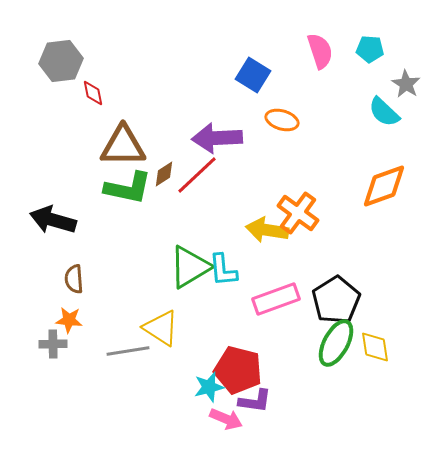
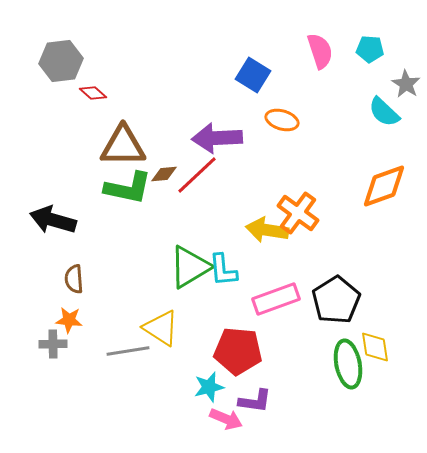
red diamond: rotated 36 degrees counterclockwise
brown diamond: rotated 28 degrees clockwise
green ellipse: moved 12 px right, 21 px down; rotated 39 degrees counterclockwise
red pentagon: moved 19 px up; rotated 9 degrees counterclockwise
